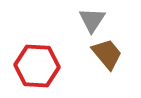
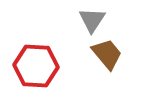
red hexagon: moved 1 px left
